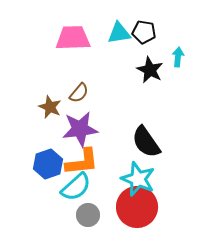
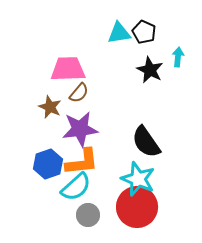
black pentagon: rotated 15 degrees clockwise
pink trapezoid: moved 5 px left, 31 px down
